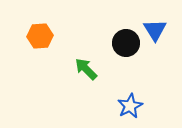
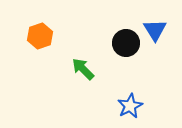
orange hexagon: rotated 15 degrees counterclockwise
green arrow: moved 3 px left
